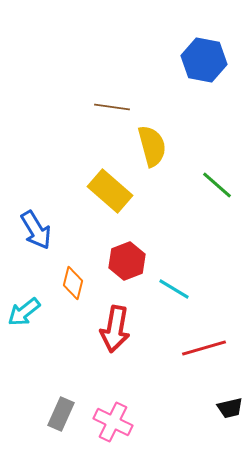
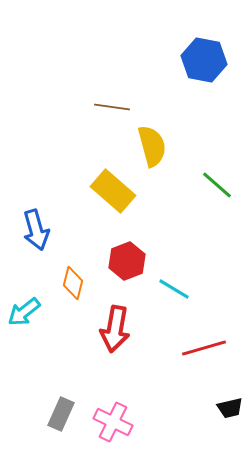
yellow rectangle: moved 3 px right
blue arrow: rotated 15 degrees clockwise
